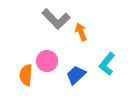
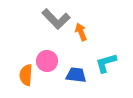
cyan L-shape: moved 1 px left, 1 px up; rotated 35 degrees clockwise
blue trapezoid: rotated 50 degrees clockwise
